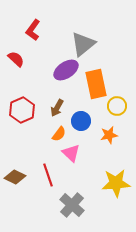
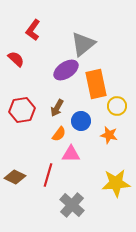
red hexagon: rotated 15 degrees clockwise
orange star: rotated 24 degrees clockwise
pink triangle: moved 1 px down; rotated 42 degrees counterclockwise
red line: rotated 35 degrees clockwise
